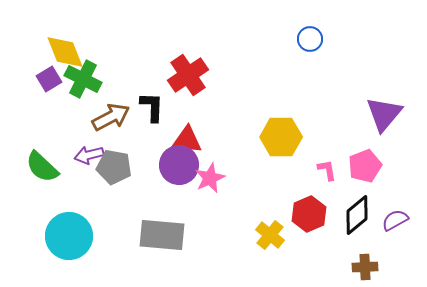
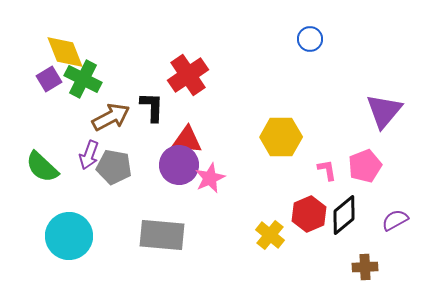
purple triangle: moved 3 px up
purple arrow: rotated 56 degrees counterclockwise
black diamond: moved 13 px left
